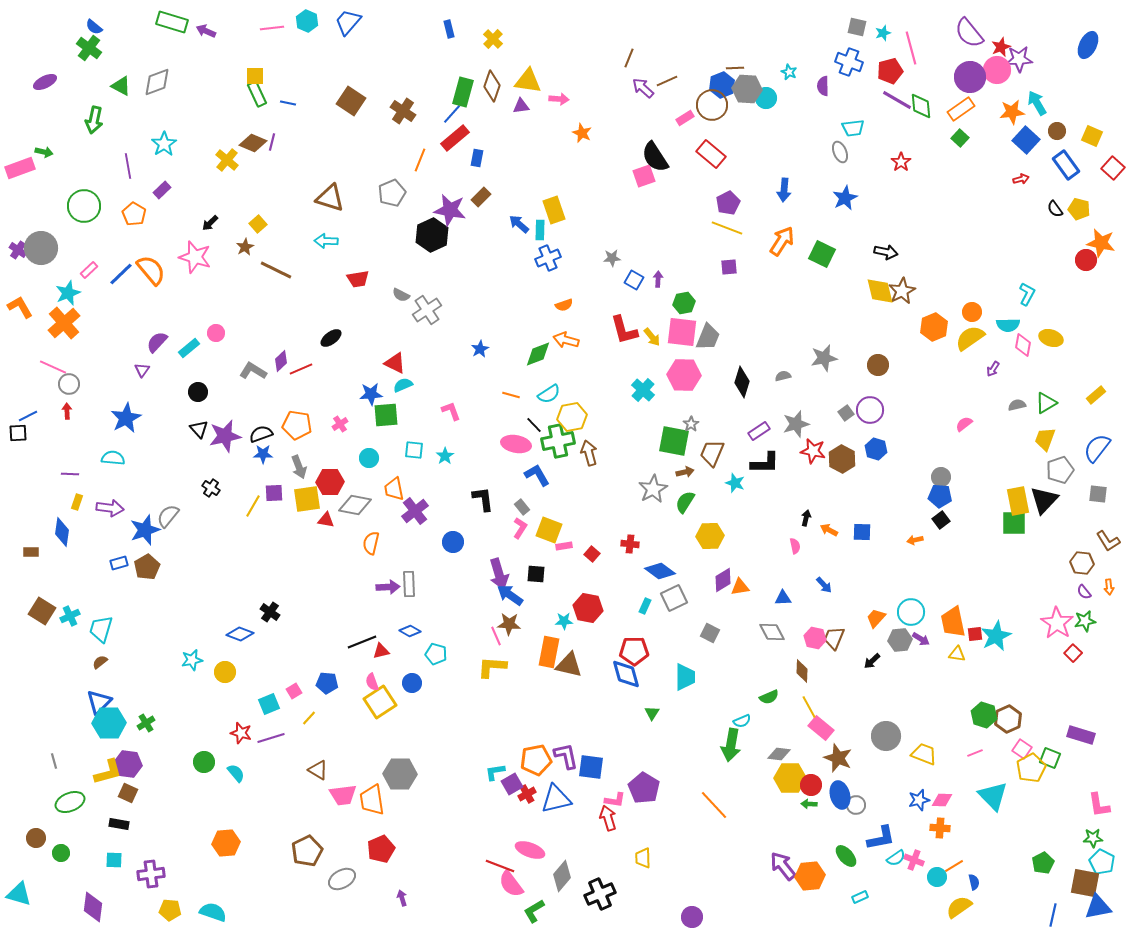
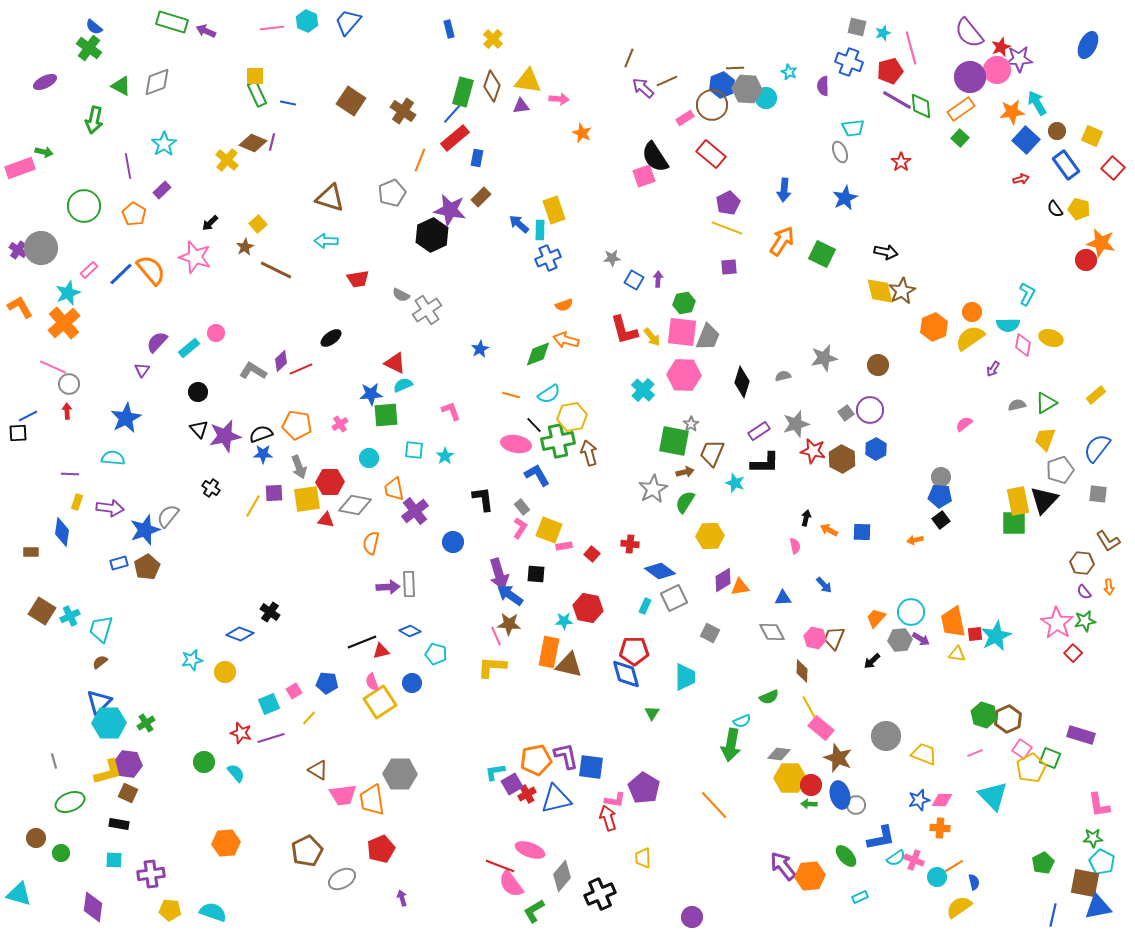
blue hexagon at (876, 449): rotated 15 degrees clockwise
